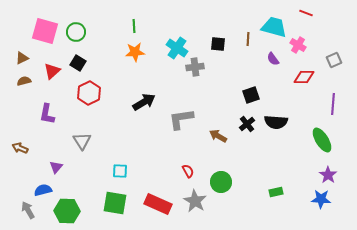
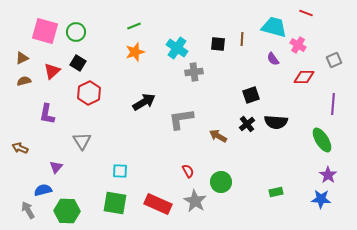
green line at (134, 26): rotated 72 degrees clockwise
brown line at (248, 39): moved 6 px left
orange star at (135, 52): rotated 12 degrees counterclockwise
gray cross at (195, 67): moved 1 px left, 5 px down
